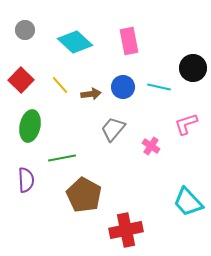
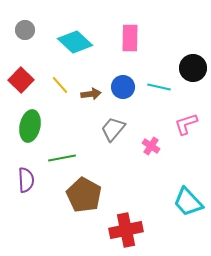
pink rectangle: moved 1 px right, 3 px up; rotated 12 degrees clockwise
